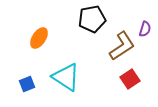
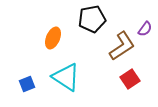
purple semicircle: rotated 21 degrees clockwise
orange ellipse: moved 14 px right; rotated 10 degrees counterclockwise
